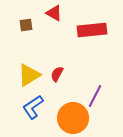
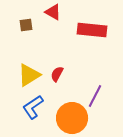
red triangle: moved 1 px left, 1 px up
red rectangle: rotated 12 degrees clockwise
orange circle: moved 1 px left
